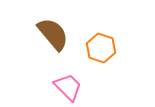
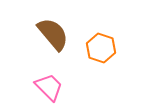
pink trapezoid: moved 19 px left
